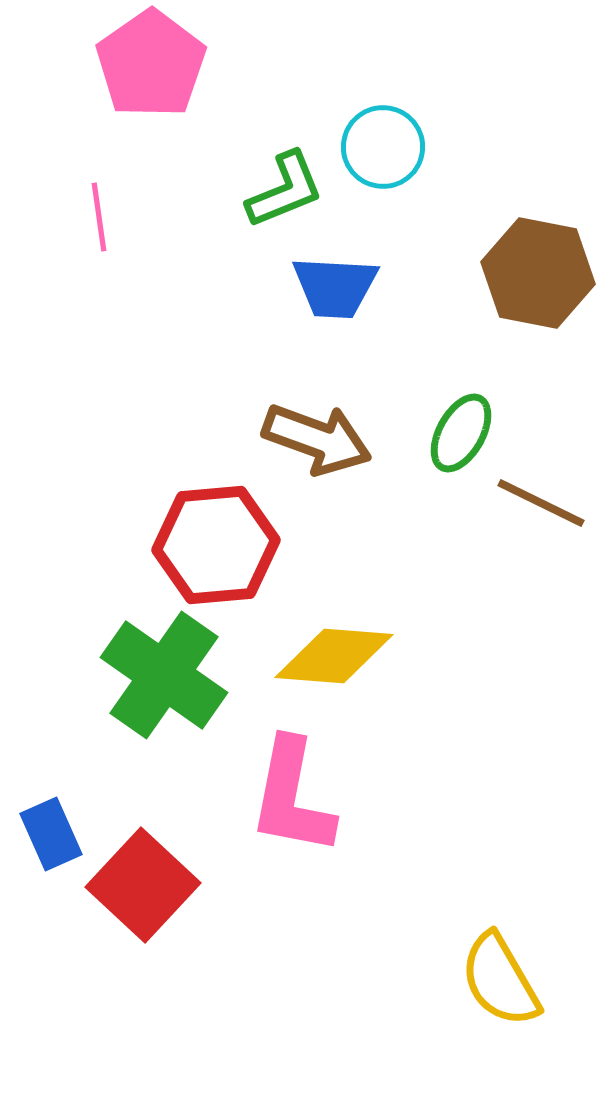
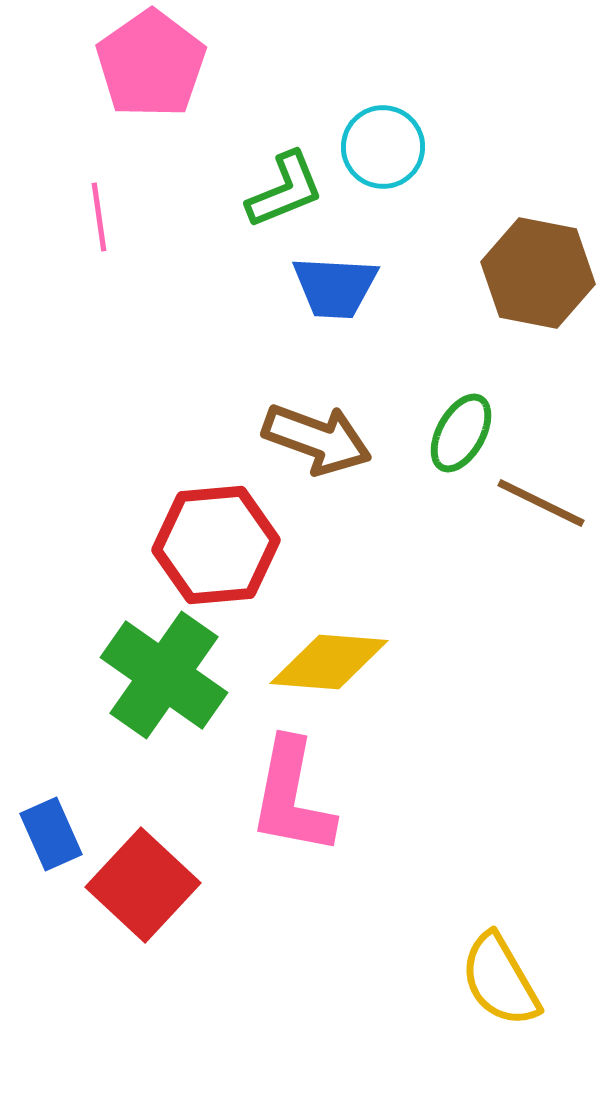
yellow diamond: moved 5 px left, 6 px down
